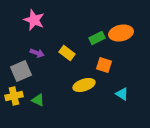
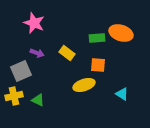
pink star: moved 3 px down
orange ellipse: rotated 30 degrees clockwise
green rectangle: rotated 21 degrees clockwise
orange square: moved 6 px left; rotated 14 degrees counterclockwise
